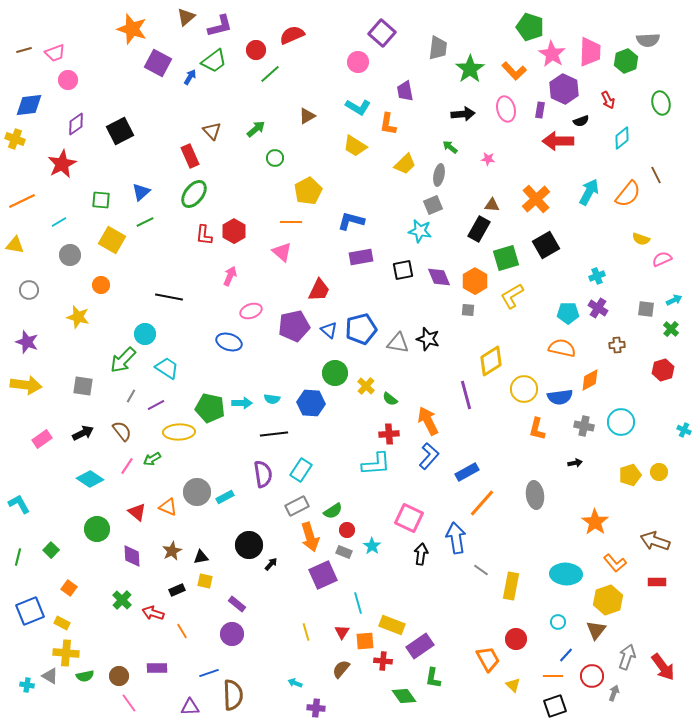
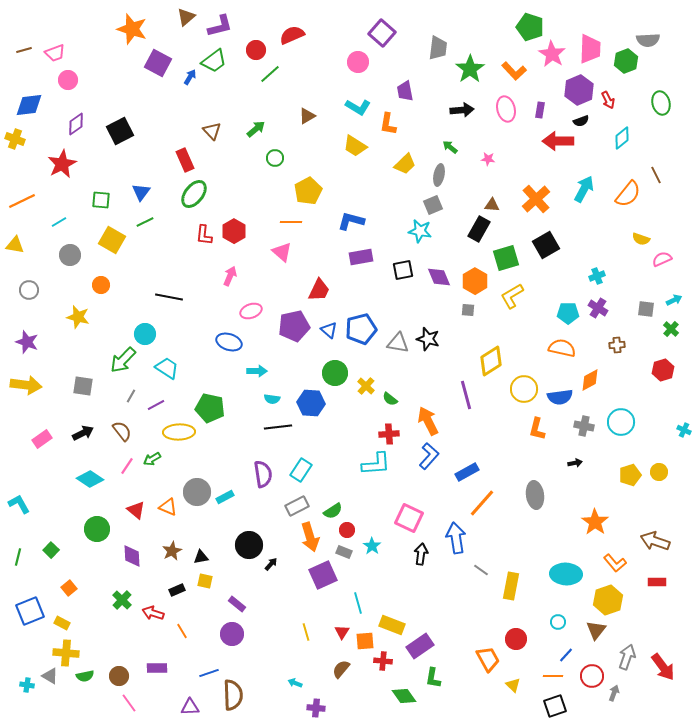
pink trapezoid at (590, 52): moved 3 px up
purple hexagon at (564, 89): moved 15 px right, 1 px down; rotated 12 degrees clockwise
black arrow at (463, 114): moved 1 px left, 4 px up
red rectangle at (190, 156): moved 5 px left, 4 px down
blue triangle at (141, 192): rotated 12 degrees counterclockwise
cyan arrow at (589, 192): moved 5 px left, 3 px up
cyan arrow at (242, 403): moved 15 px right, 32 px up
black line at (274, 434): moved 4 px right, 7 px up
red triangle at (137, 512): moved 1 px left, 2 px up
orange square at (69, 588): rotated 14 degrees clockwise
